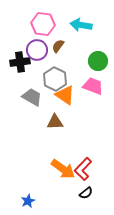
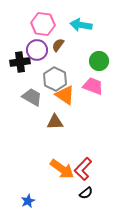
brown semicircle: moved 1 px up
green circle: moved 1 px right
orange arrow: moved 1 px left
